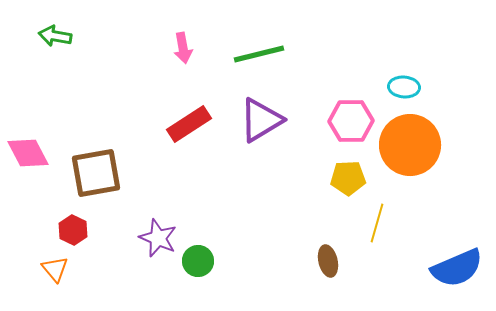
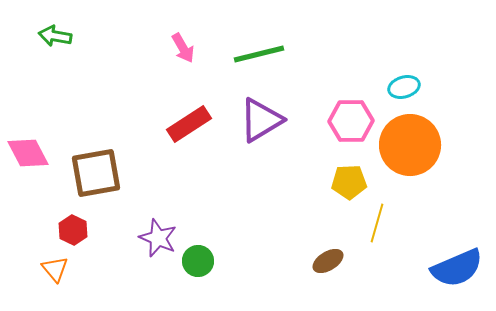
pink arrow: rotated 20 degrees counterclockwise
cyan ellipse: rotated 20 degrees counterclockwise
yellow pentagon: moved 1 px right, 4 px down
brown ellipse: rotated 72 degrees clockwise
